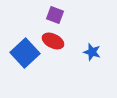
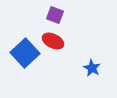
blue star: moved 16 px down; rotated 12 degrees clockwise
